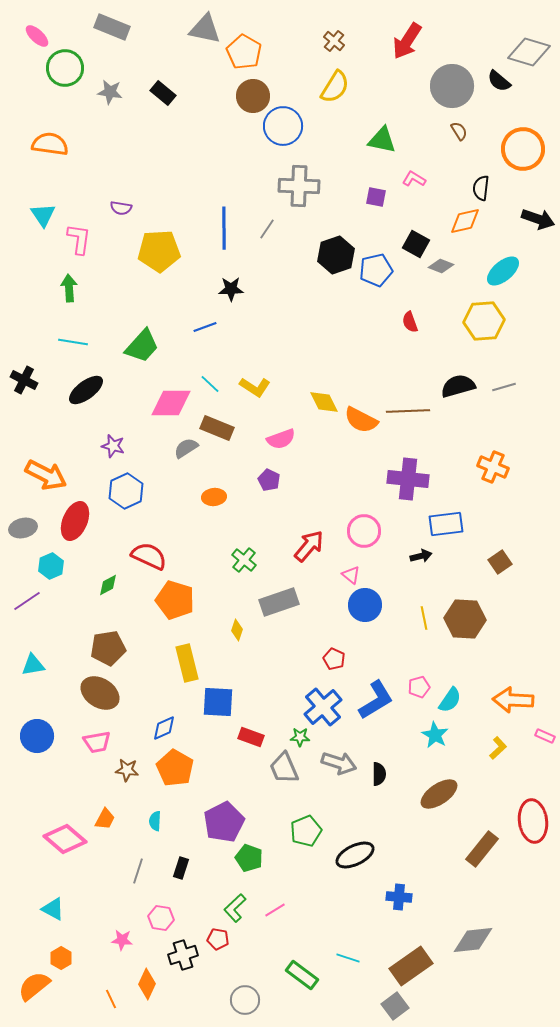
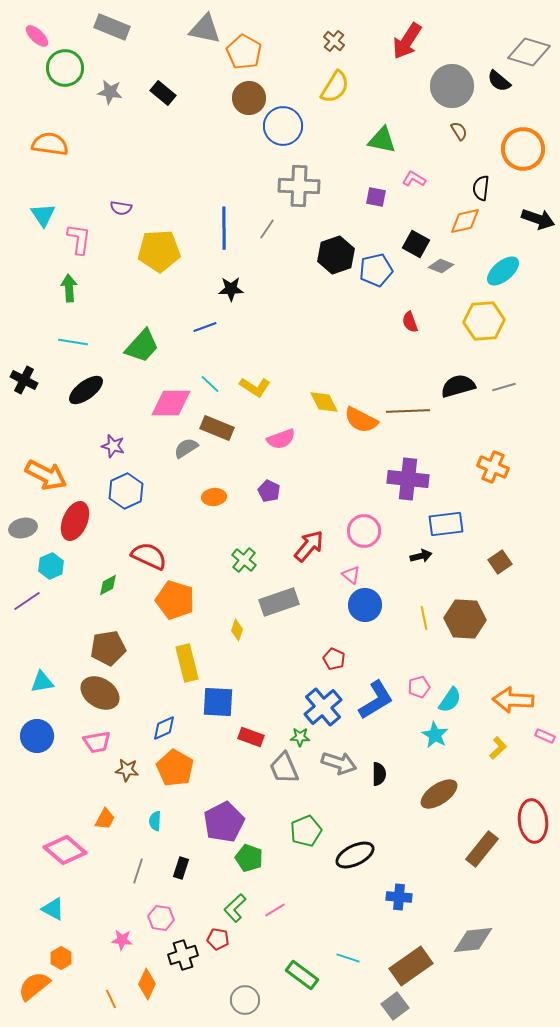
brown circle at (253, 96): moved 4 px left, 2 px down
purple pentagon at (269, 480): moved 11 px down
cyan triangle at (33, 665): moved 9 px right, 17 px down
pink diamond at (65, 839): moved 11 px down
